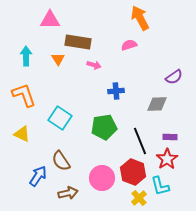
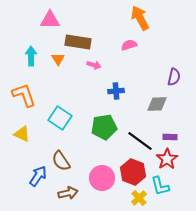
cyan arrow: moved 5 px right
purple semicircle: rotated 42 degrees counterclockwise
black line: rotated 32 degrees counterclockwise
